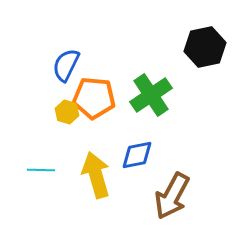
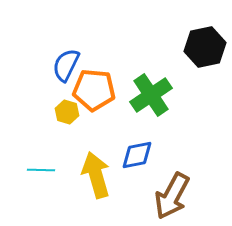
orange pentagon: moved 8 px up
